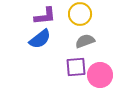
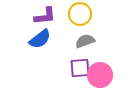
purple square: moved 4 px right, 1 px down
